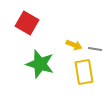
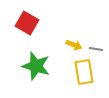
gray line: moved 1 px right
green star: moved 4 px left, 2 px down
